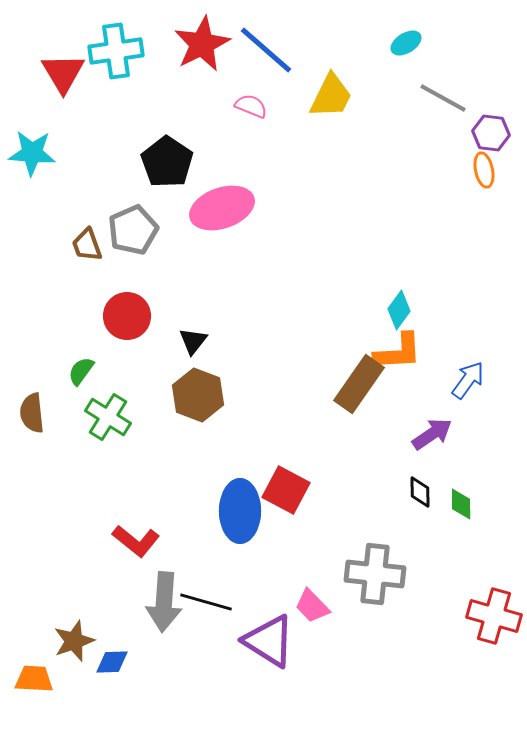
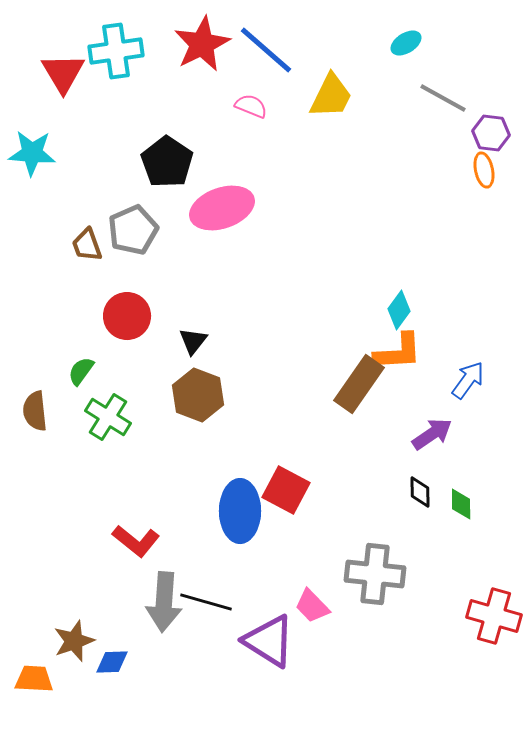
brown semicircle: moved 3 px right, 2 px up
